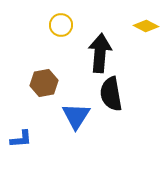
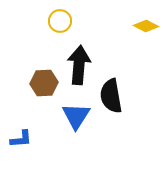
yellow circle: moved 1 px left, 4 px up
black arrow: moved 21 px left, 12 px down
brown hexagon: rotated 8 degrees clockwise
black semicircle: moved 2 px down
